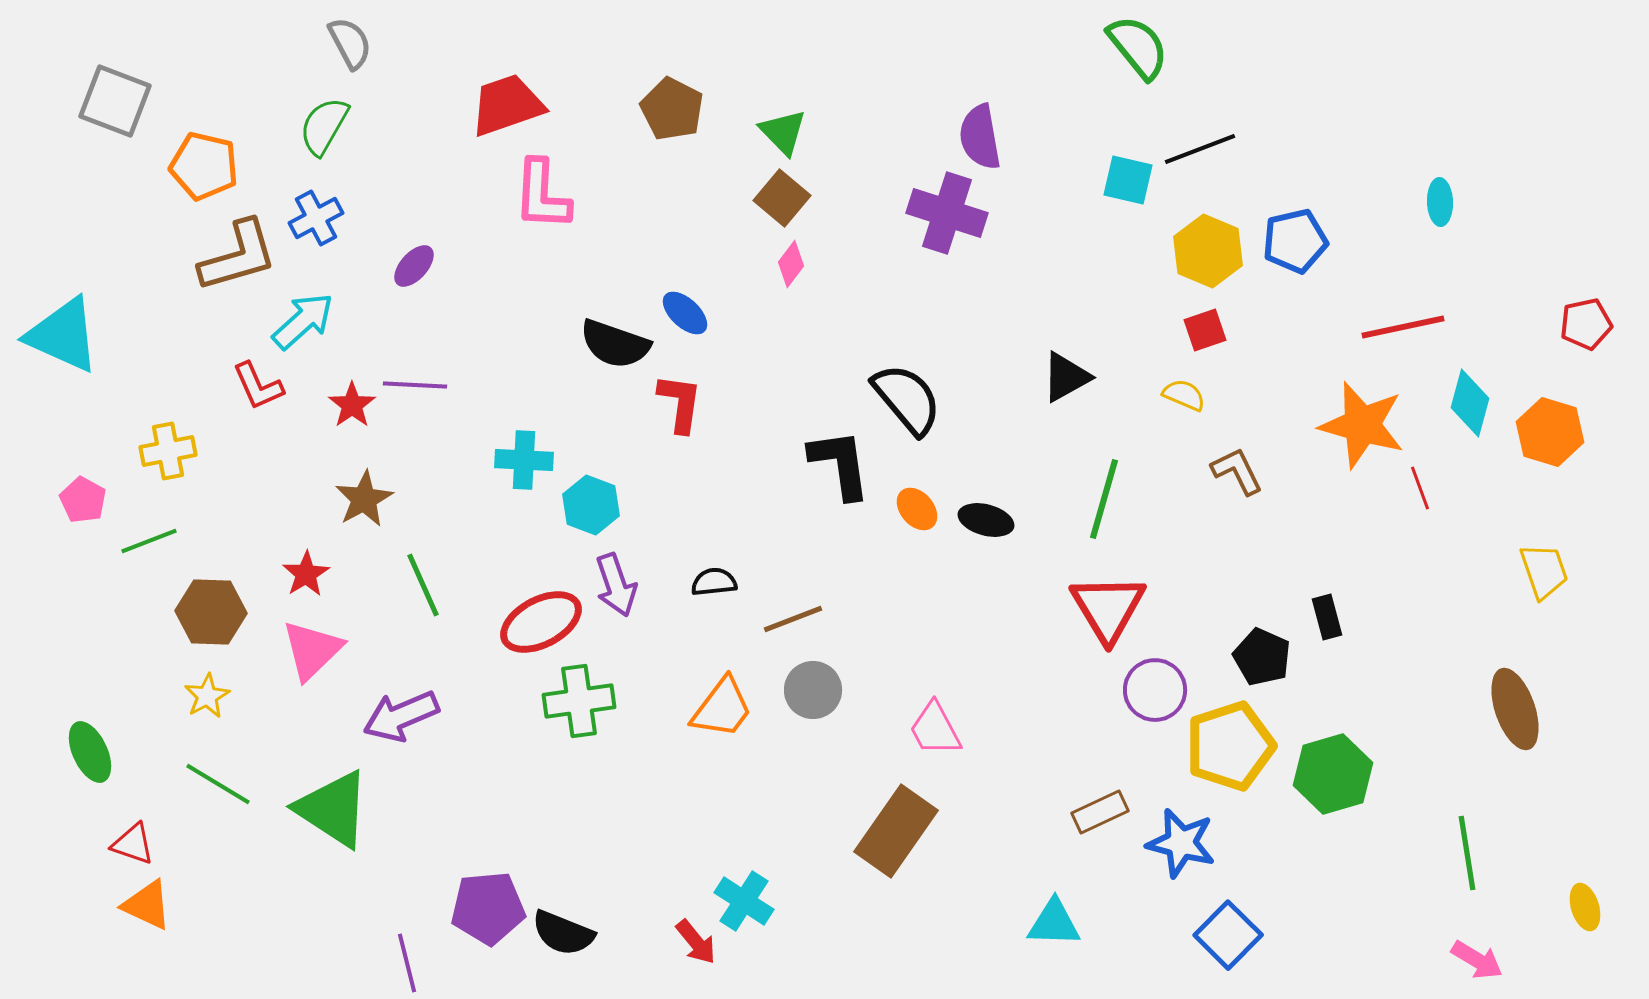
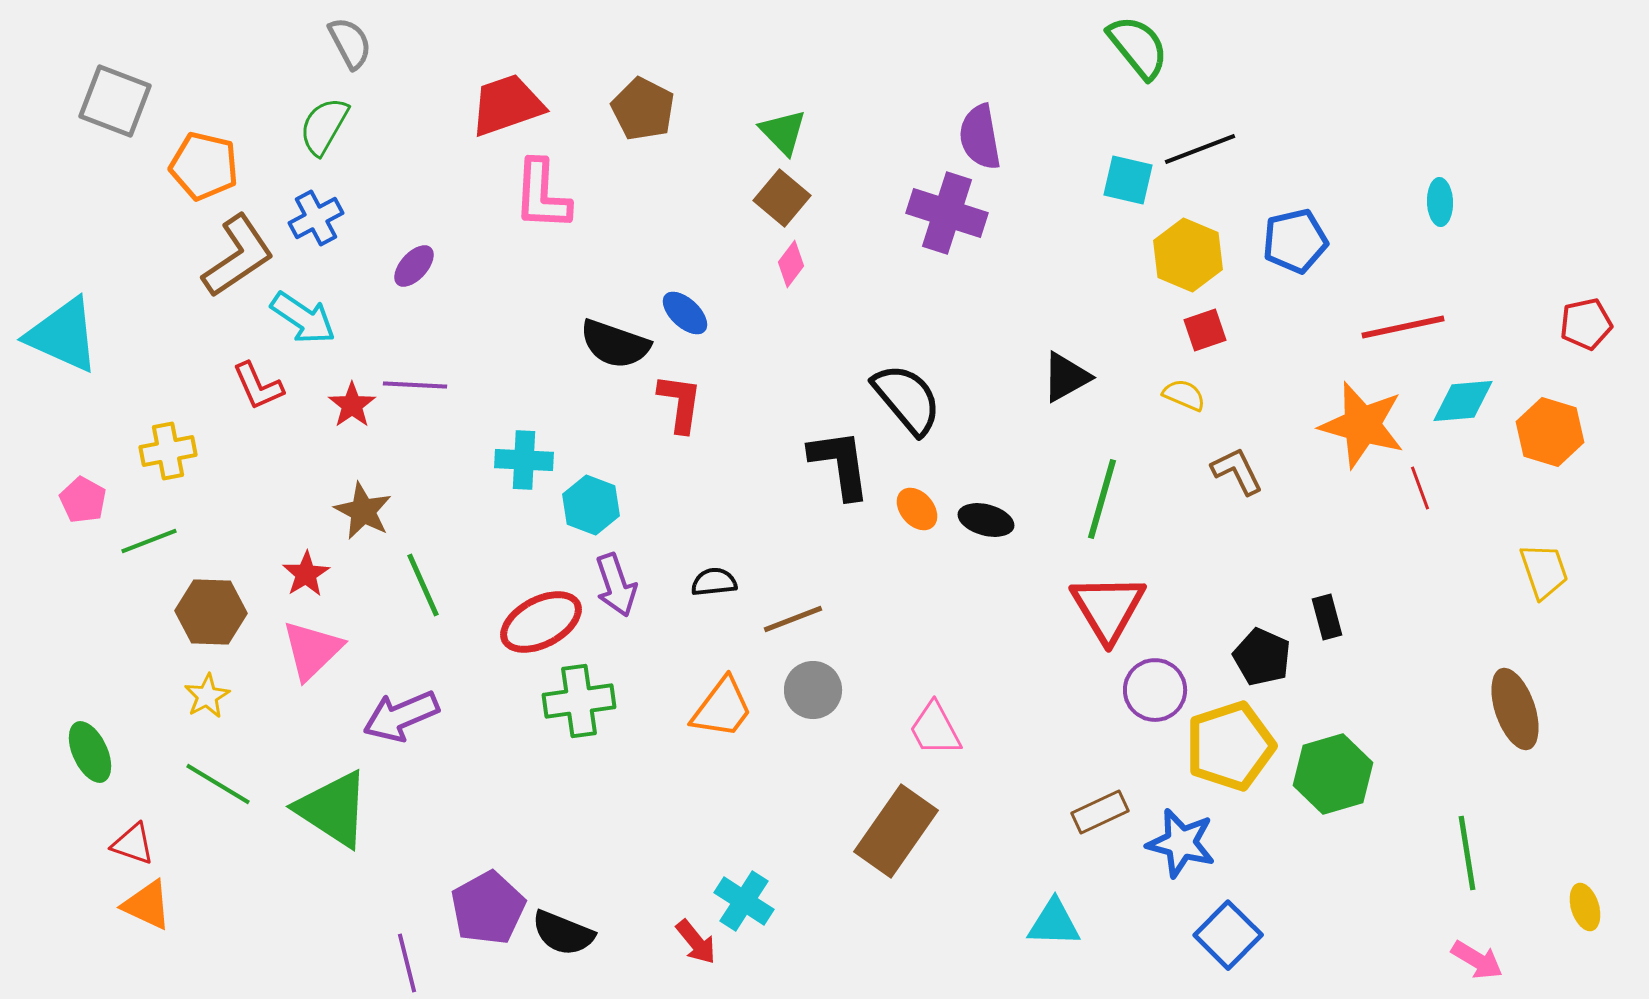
brown pentagon at (672, 109): moved 29 px left
yellow hexagon at (1208, 251): moved 20 px left, 4 px down
brown L-shape at (238, 256): rotated 18 degrees counterclockwise
cyan arrow at (303, 321): moved 3 px up; rotated 76 degrees clockwise
cyan diamond at (1470, 403): moved 7 px left, 2 px up; rotated 70 degrees clockwise
brown star at (364, 499): moved 1 px left, 12 px down; rotated 16 degrees counterclockwise
green line at (1104, 499): moved 2 px left
purple pentagon at (488, 908): rotated 24 degrees counterclockwise
